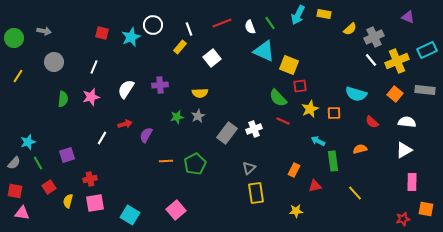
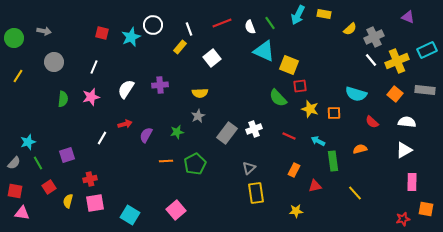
yellow star at (310, 109): rotated 30 degrees counterclockwise
green star at (177, 117): moved 15 px down
red line at (283, 121): moved 6 px right, 15 px down
